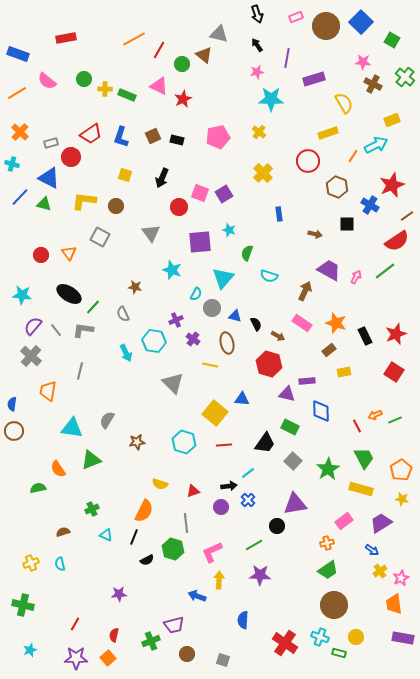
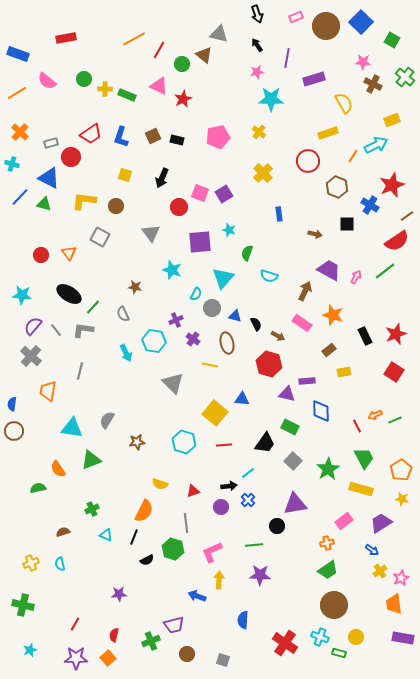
orange star at (336, 323): moved 3 px left, 8 px up
green line at (254, 545): rotated 24 degrees clockwise
